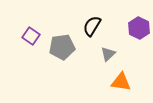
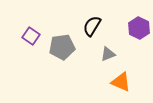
gray triangle: rotated 21 degrees clockwise
orange triangle: rotated 15 degrees clockwise
